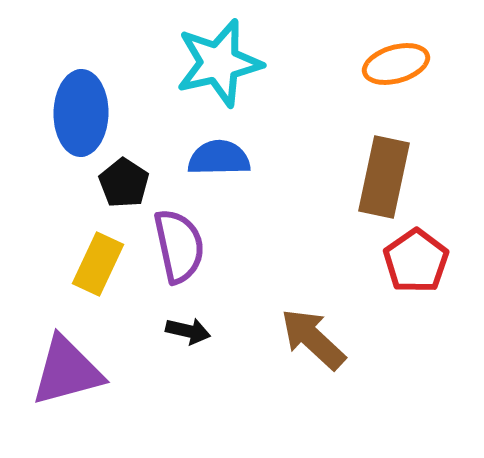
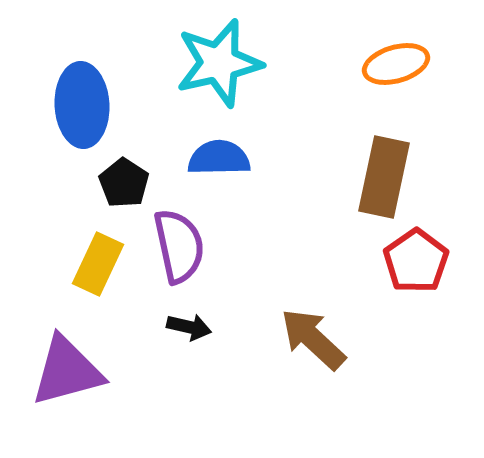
blue ellipse: moved 1 px right, 8 px up; rotated 4 degrees counterclockwise
black arrow: moved 1 px right, 4 px up
